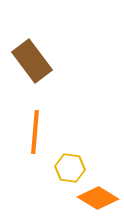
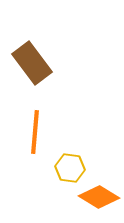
brown rectangle: moved 2 px down
orange diamond: moved 1 px right, 1 px up
